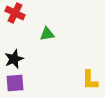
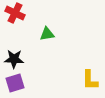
black star: rotated 24 degrees clockwise
purple square: rotated 12 degrees counterclockwise
